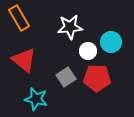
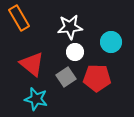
white circle: moved 13 px left, 1 px down
red triangle: moved 8 px right, 4 px down
